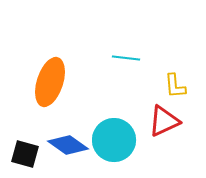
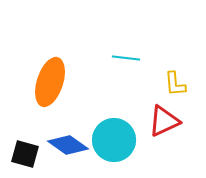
yellow L-shape: moved 2 px up
